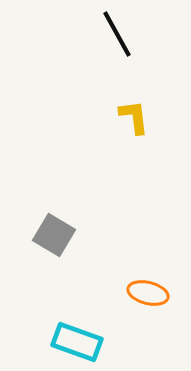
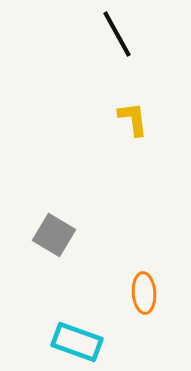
yellow L-shape: moved 1 px left, 2 px down
orange ellipse: moved 4 px left; rotated 72 degrees clockwise
